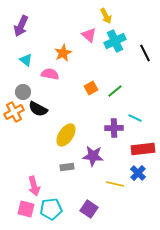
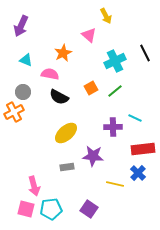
cyan cross: moved 20 px down
cyan triangle: rotated 16 degrees counterclockwise
black semicircle: moved 21 px right, 12 px up
purple cross: moved 1 px left, 1 px up
yellow ellipse: moved 2 px up; rotated 15 degrees clockwise
